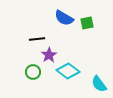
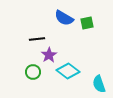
cyan semicircle: rotated 18 degrees clockwise
